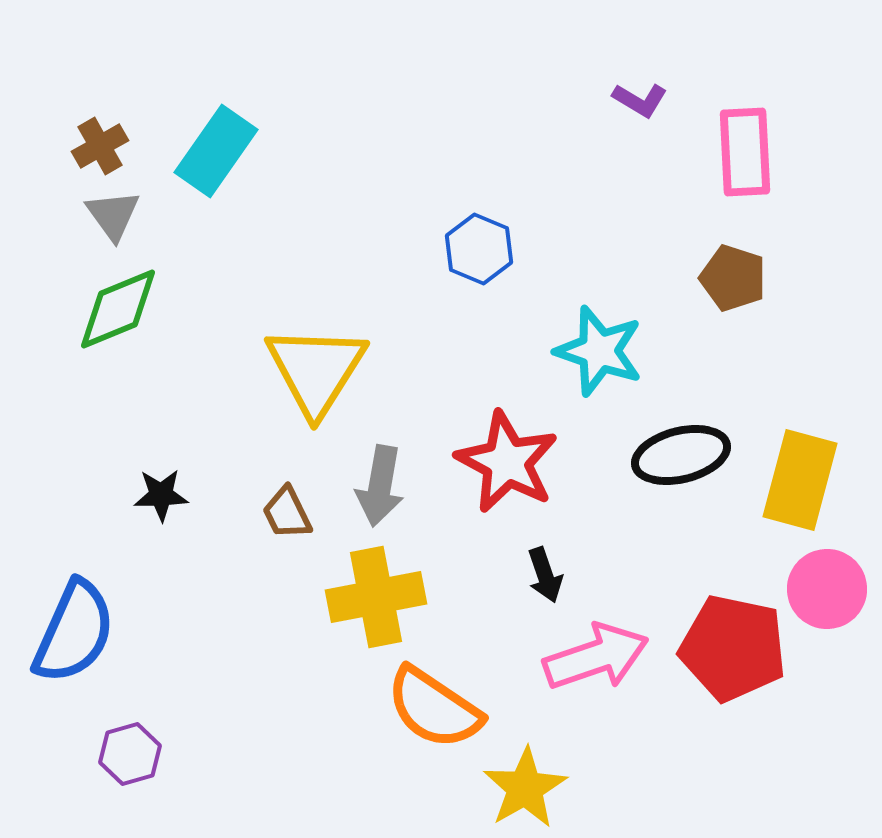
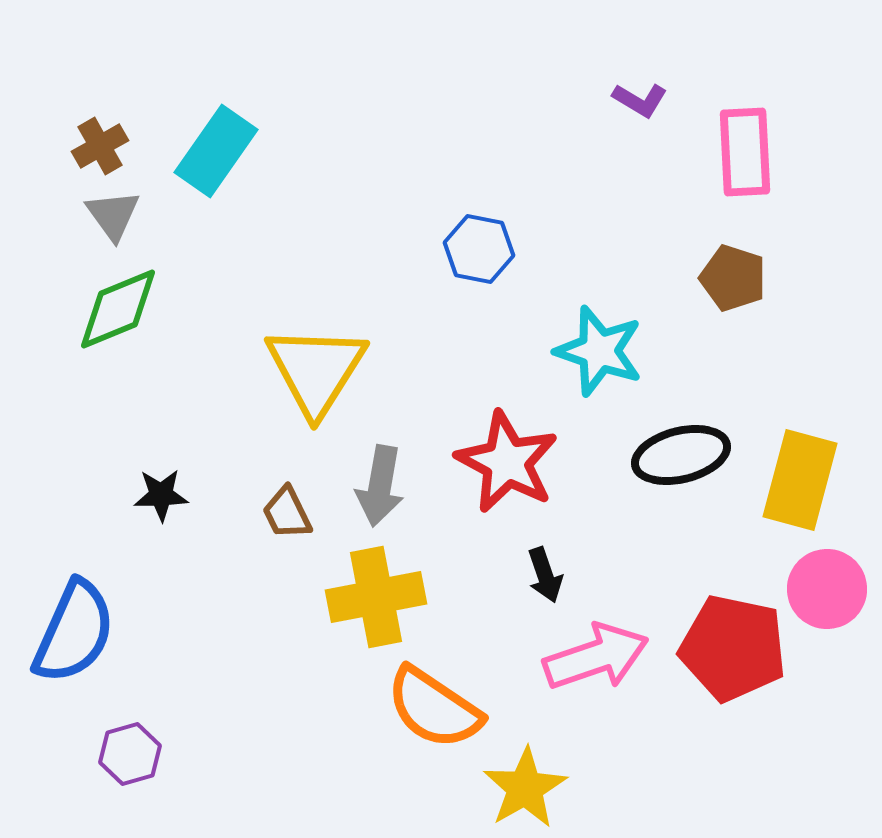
blue hexagon: rotated 12 degrees counterclockwise
